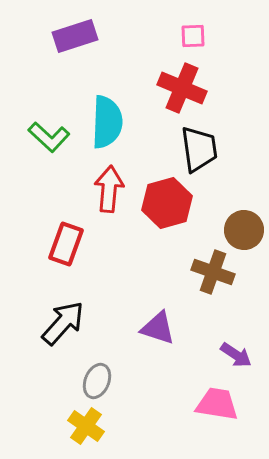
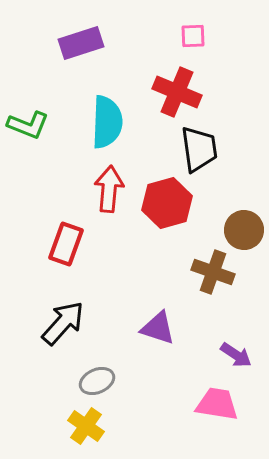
purple rectangle: moved 6 px right, 7 px down
red cross: moved 5 px left, 4 px down
green L-shape: moved 21 px left, 12 px up; rotated 21 degrees counterclockwise
gray ellipse: rotated 44 degrees clockwise
